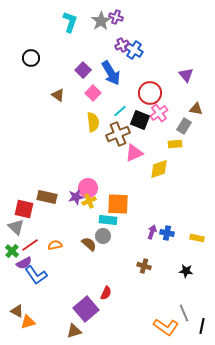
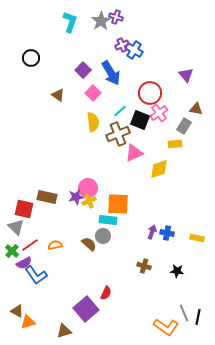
black star at (186, 271): moved 9 px left
black line at (202, 326): moved 4 px left, 9 px up
brown triangle at (74, 331): moved 10 px left
